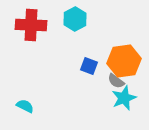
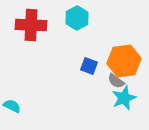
cyan hexagon: moved 2 px right, 1 px up
cyan semicircle: moved 13 px left
